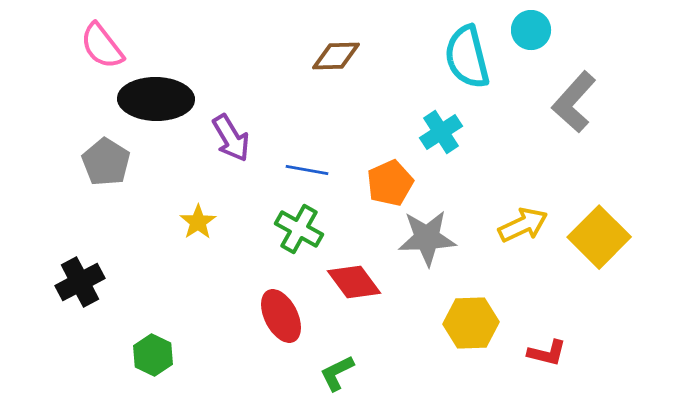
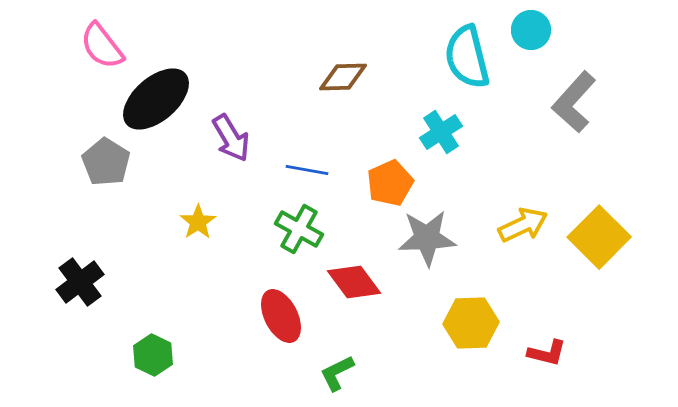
brown diamond: moved 7 px right, 21 px down
black ellipse: rotated 42 degrees counterclockwise
black cross: rotated 9 degrees counterclockwise
